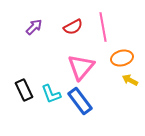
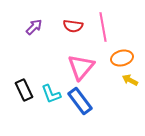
red semicircle: moved 1 px up; rotated 36 degrees clockwise
